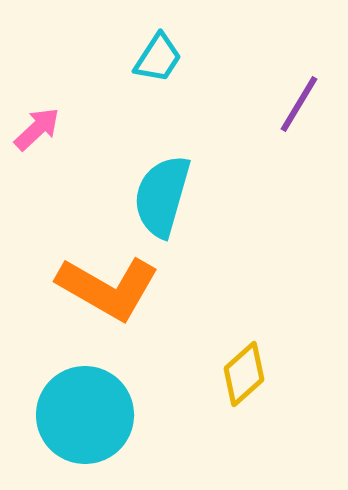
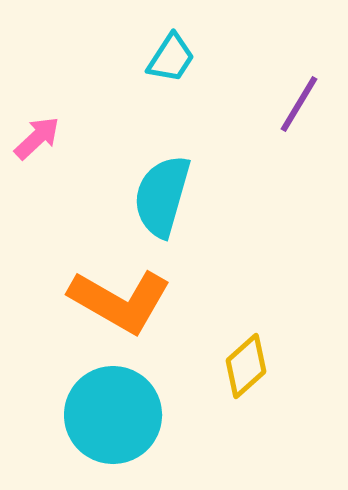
cyan trapezoid: moved 13 px right
pink arrow: moved 9 px down
orange L-shape: moved 12 px right, 13 px down
yellow diamond: moved 2 px right, 8 px up
cyan circle: moved 28 px right
